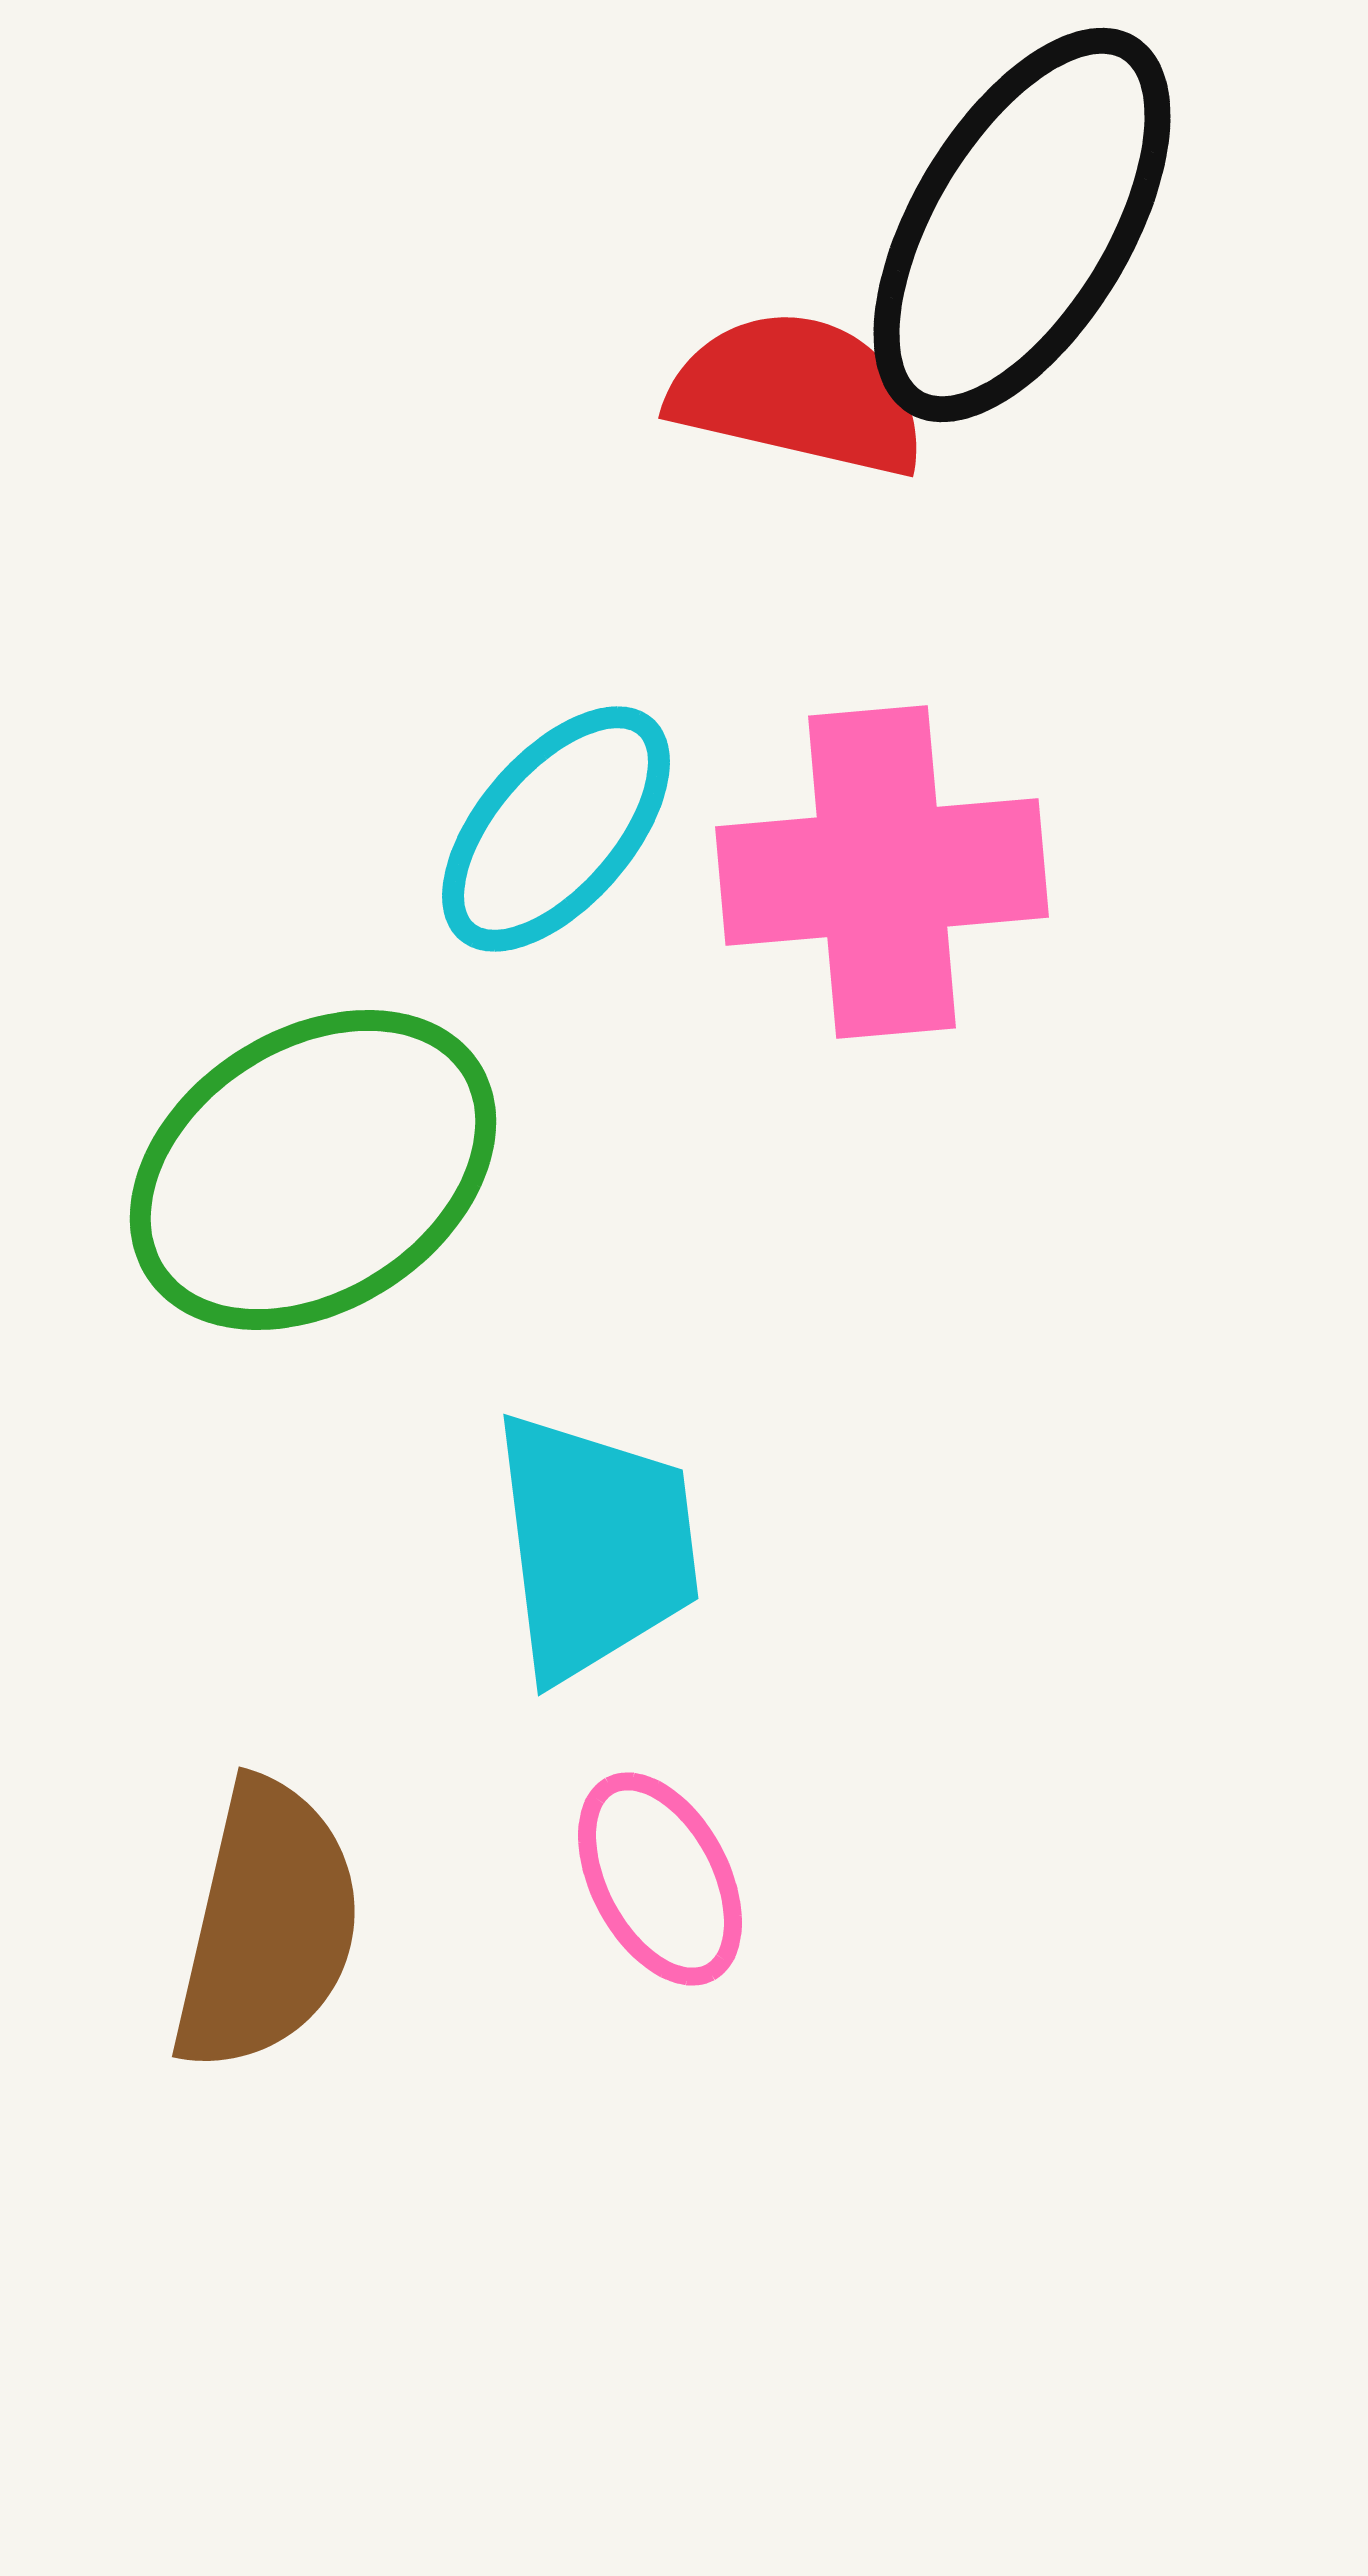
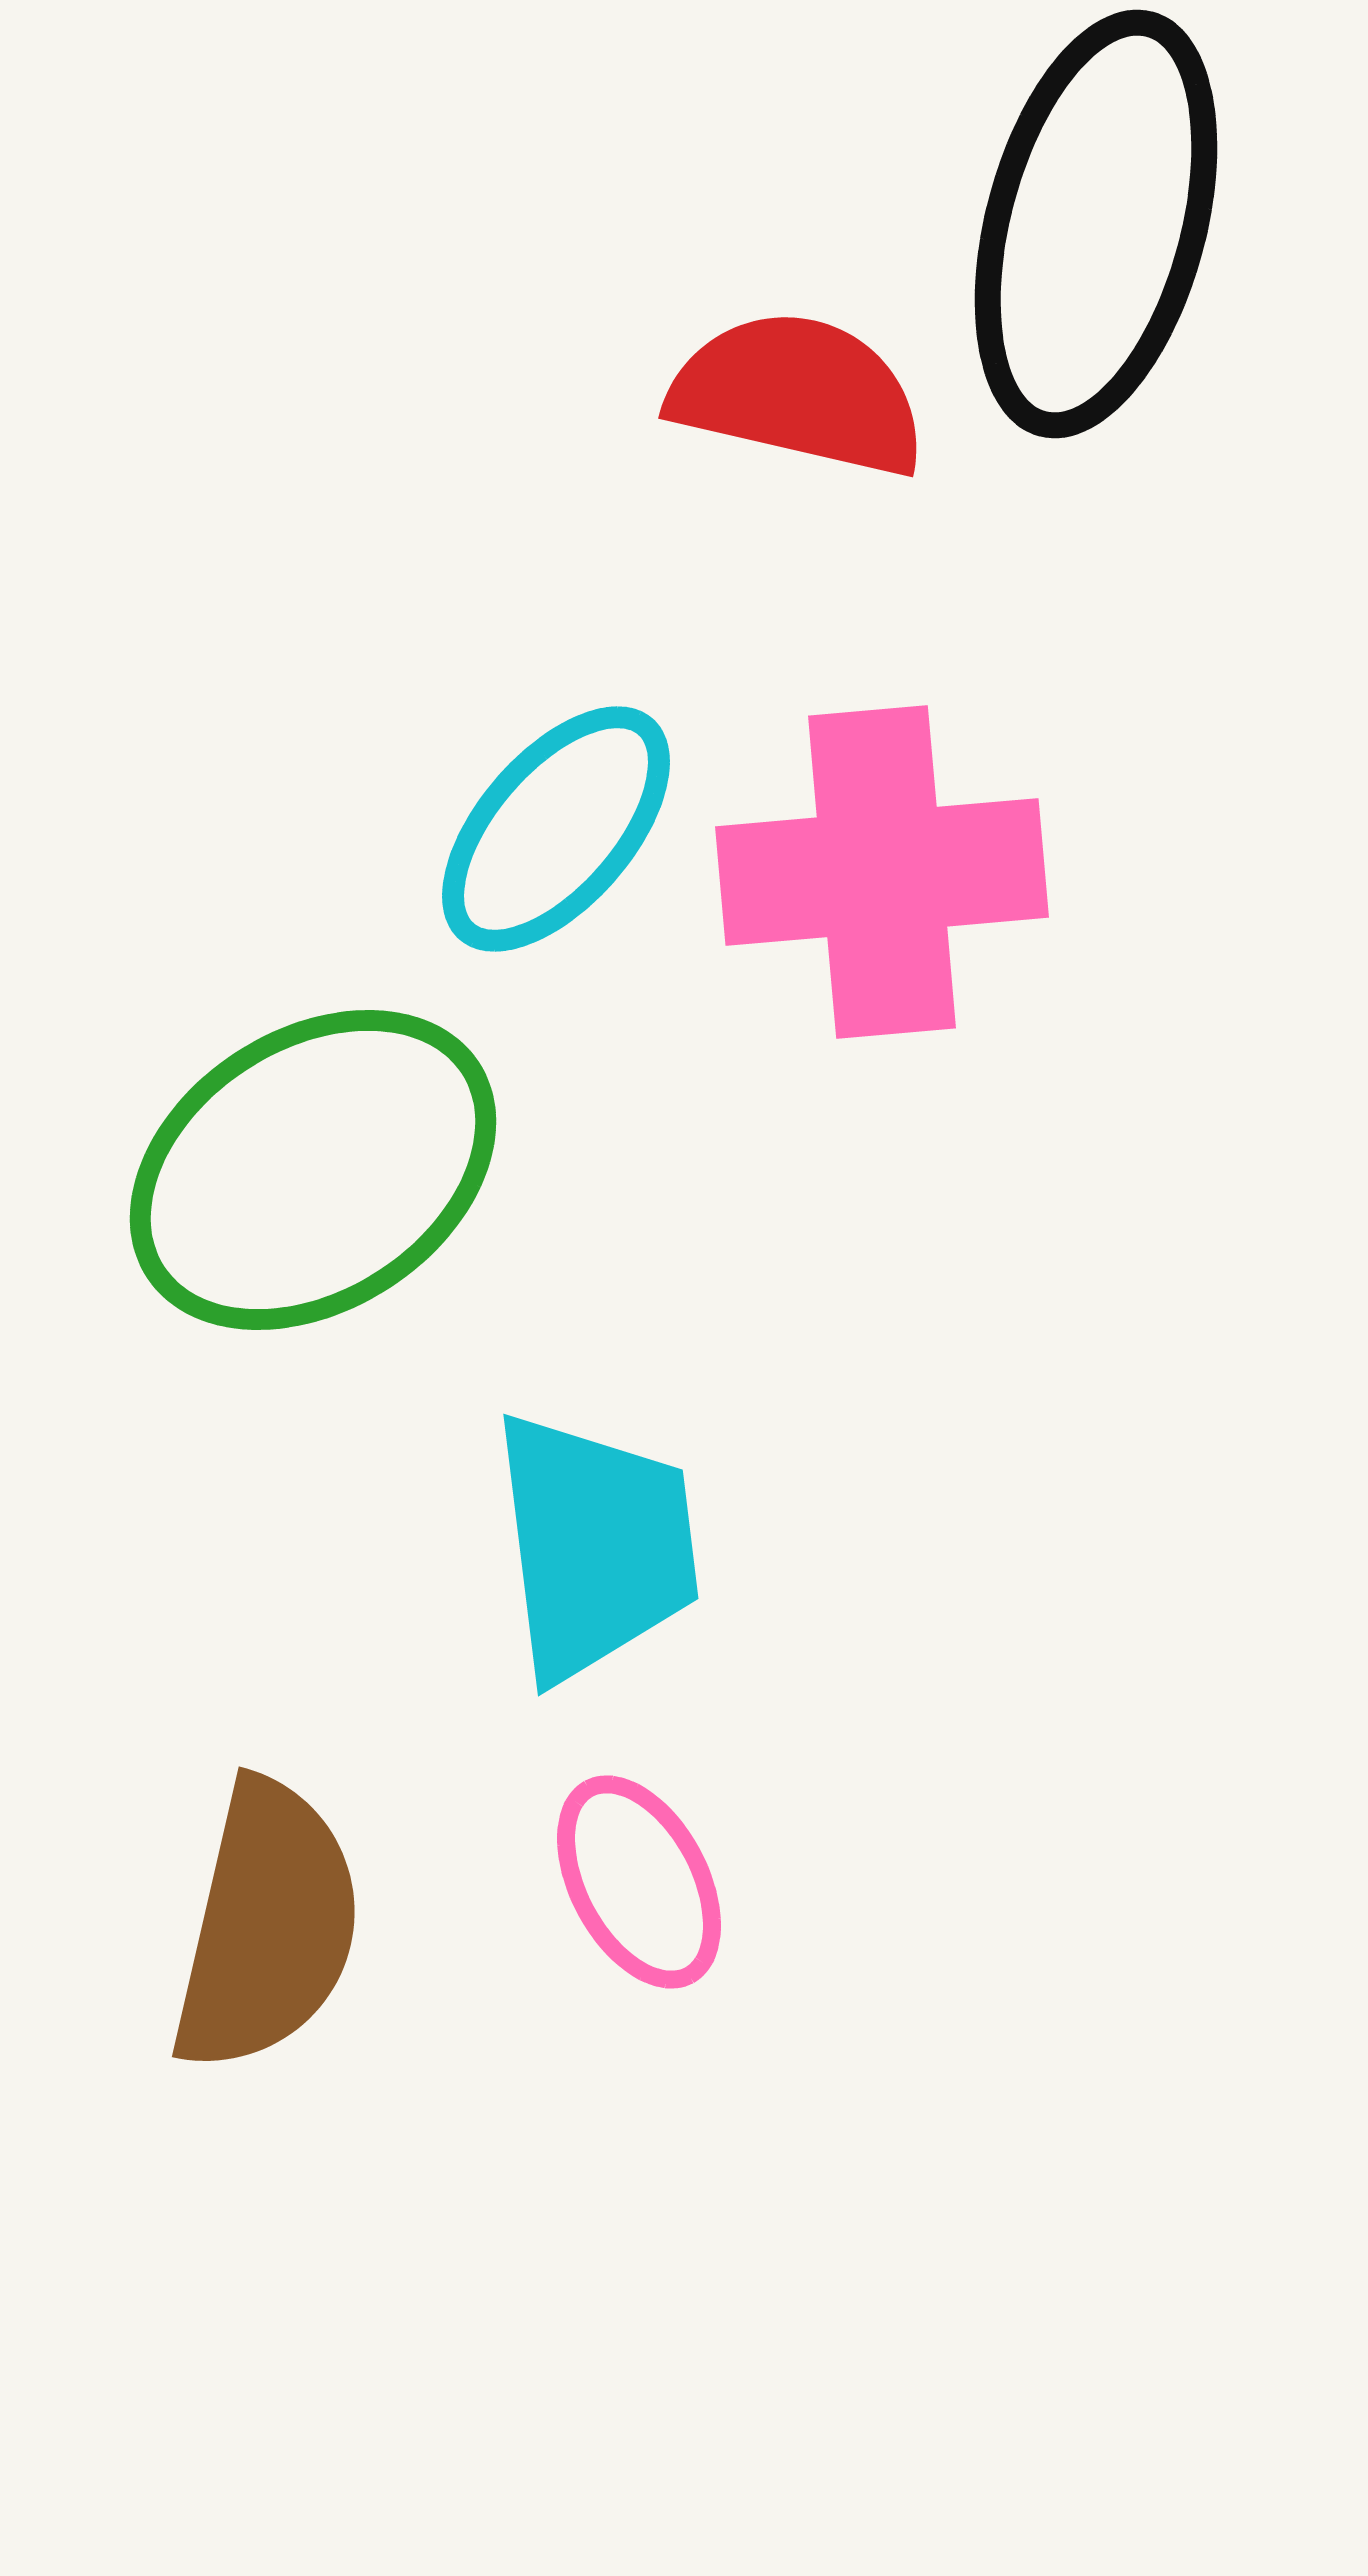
black ellipse: moved 74 px right, 1 px up; rotated 16 degrees counterclockwise
pink ellipse: moved 21 px left, 3 px down
